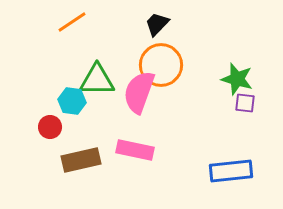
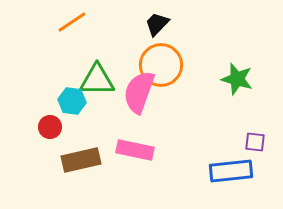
purple square: moved 10 px right, 39 px down
